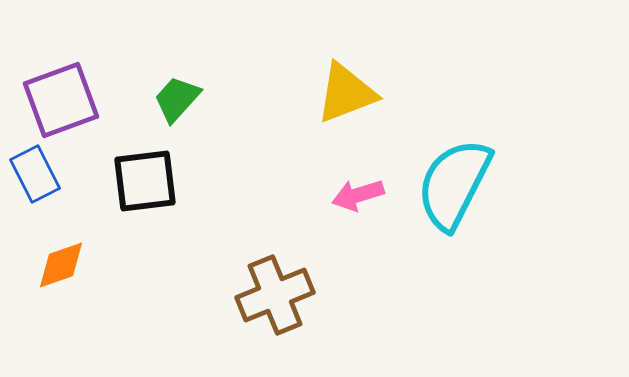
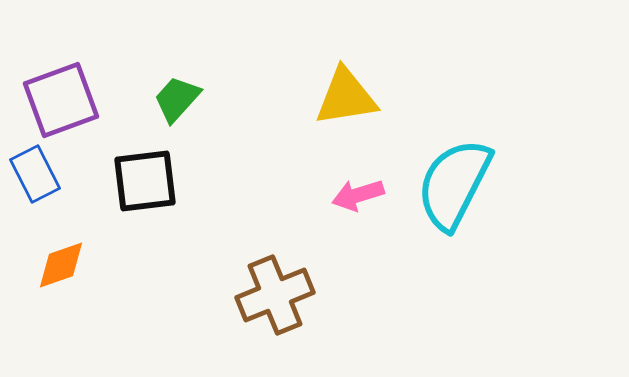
yellow triangle: moved 4 px down; rotated 12 degrees clockwise
